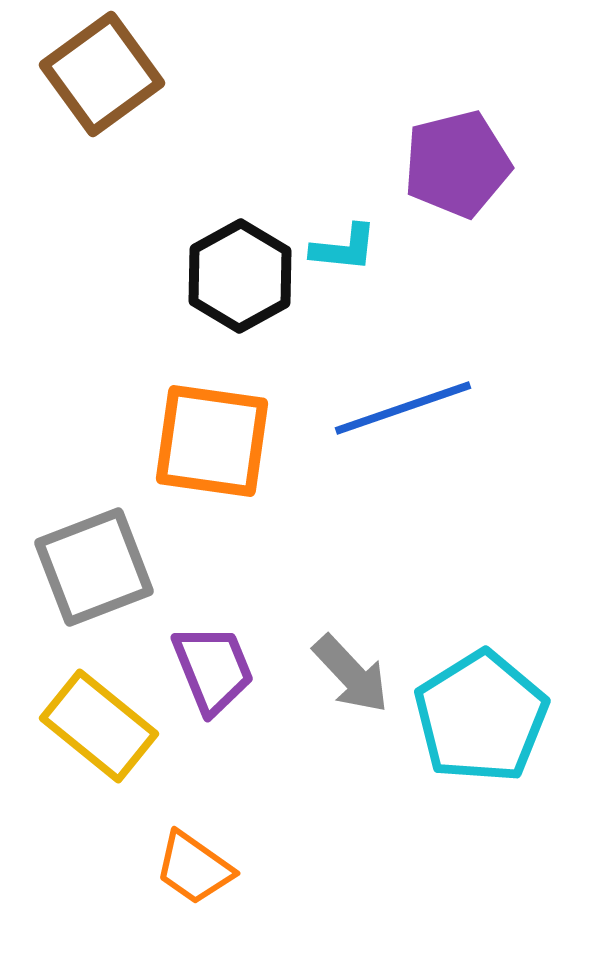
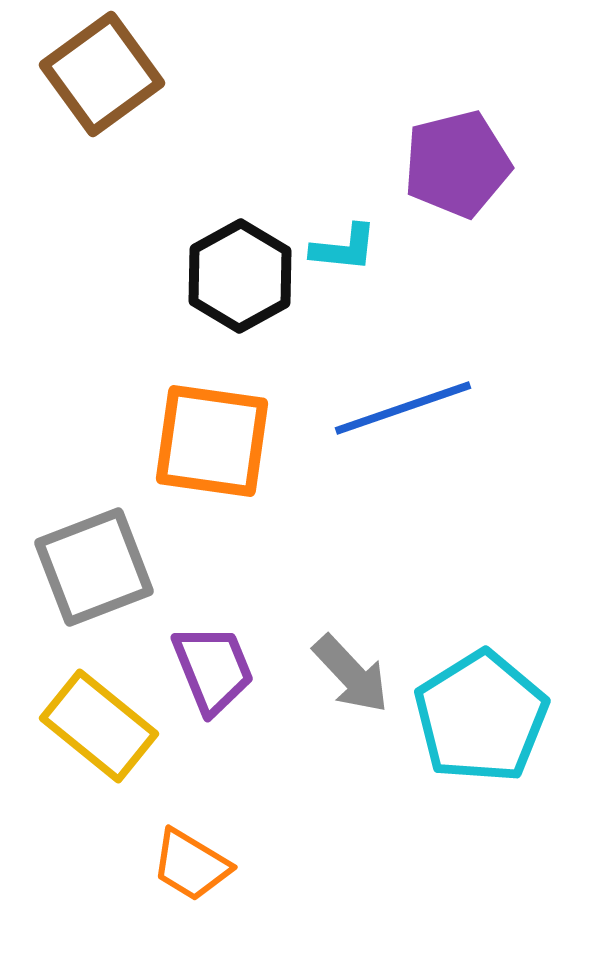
orange trapezoid: moved 3 px left, 3 px up; rotated 4 degrees counterclockwise
